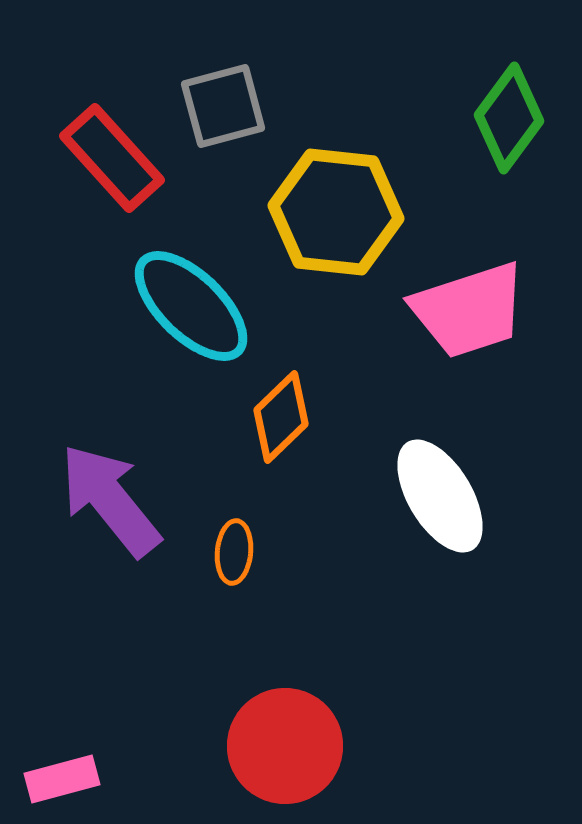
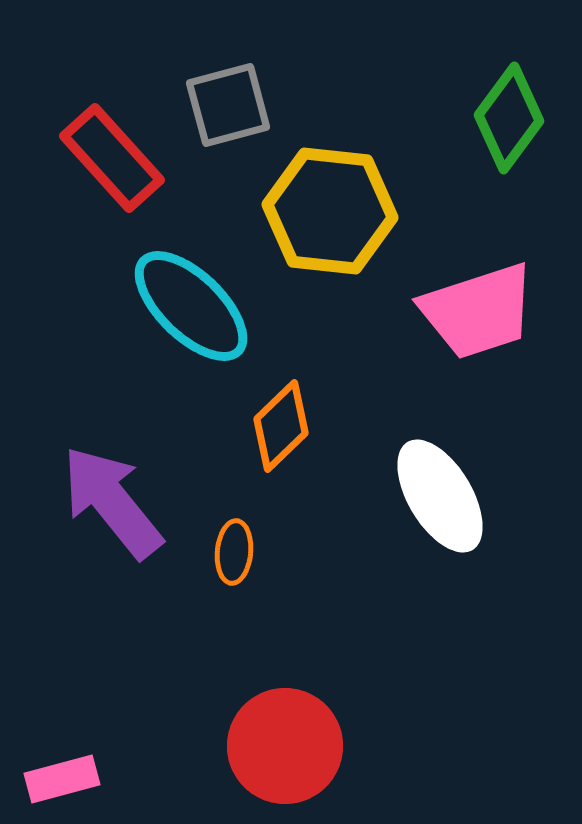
gray square: moved 5 px right, 1 px up
yellow hexagon: moved 6 px left, 1 px up
pink trapezoid: moved 9 px right, 1 px down
orange diamond: moved 9 px down
purple arrow: moved 2 px right, 2 px down
